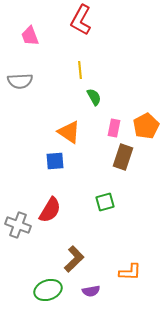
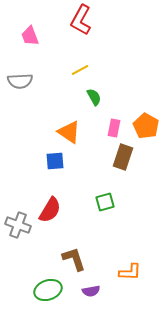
yellow line: rotated 66 degrees clockwise
orange pentagon: rotated 15 degrees counterclockwise
brown L-shape: rotated 64 degrees counterclockwise
